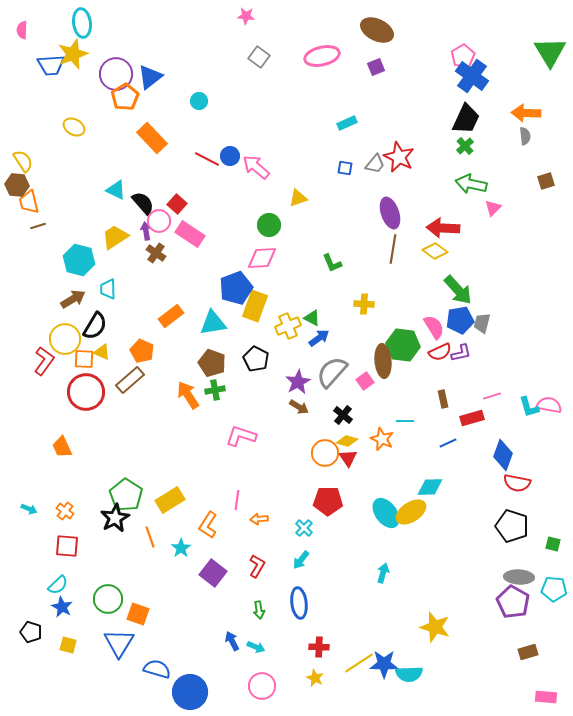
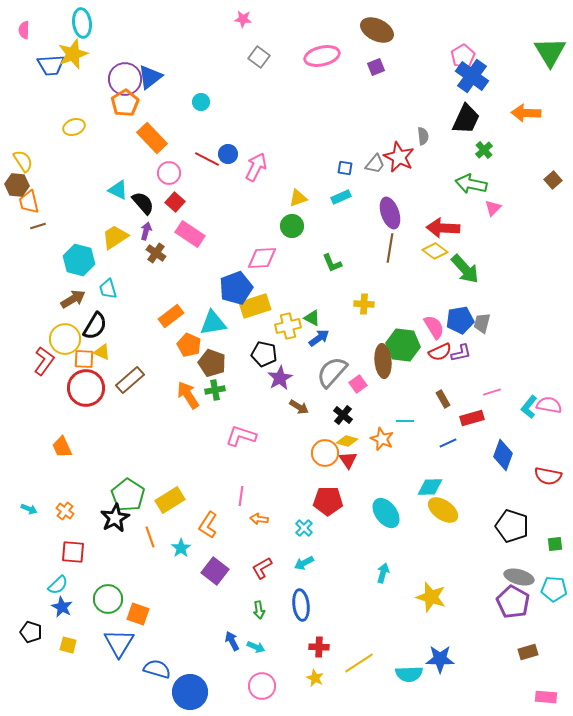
pink star at (246, 16): moved 3 px left, 3 px down
pink semicircle at (22, 30): moved 2 px right
purple circle at (116, 74): moved 9 px right, 5 px down
orange pentagon at (125, 97): moved 6 px down
cyan circle at (199, 101): moved 2 px right, 1 px down
cyan rectangle at (347, 123): moved 6 px left, 74 px down
yellow ellipse at (74, 127): rotated 50 degrees counterclockwise
gray semicircle at (525, 136): moved 102 px left
green cross at (465, 146): moved 19 px right, 4 px down
blue circle at (230, 156): moved 2 px left, 2 px up
pink arrow at (256, 167): rotated 76 degrees clockwise
brown square at (546, 181): moved 7 px right, 1 px up; rotated 24 degrees counterclockwise
cyan triangle at (116, 190): moved 2 px right
red square at (177, 204): moved 2 px left, 2 px up
pink circle at (159, 221): moved 10 px right, 48 px up
green circle at (269, 225): moved 23 px right, 1 px down
purple arrow at (146, 231): rotated 24 degrees clockwise
brown line at (393, 249): moved 3 px left, 1 px up
cyan trapezoid at (108, 289): rotated 15 degrees counterclockwise
green arrow at (458, 290): moved 7 px right, 21 px up
yellow rectangle at (255, 306): rotated 52 degrees clockwise
yellow cross at (288, 326): rotated 10 degrees clockwise
orange pentagon at (142, 351): moved 47 px right, 6 px up
black pentagon at (256, 359): moved 8 px right, 5 px up; rotated 15 degrees counterclockwise
pink square at (365, 381): moved 7 px left, 3 px down
purple star at (298, 382): moved 18 px left, 4 px up
red circle at (86, 392): moved 4 px up
pink line at (492, 396): moved 4 px up
brown rectangle at (443, 399): rotated 18 degrees counterclockwise
cyan L-shape at (529, 407): rotated 55 degrees clockwise
red triangle at (348, 458): moved 2 px down
red semicircle at (517, 483): moved 31 px right, 7 px up
green pentagon at (126, 495): moved 2 px right
pink line at (237, 500): moved 4 px right, 4 px up
yellow ellipse at (411, 512): moved 32 px right, 2 px up; rotated 68 degrees clockwise
orange arrow at (259, 519): rotated 12 degrees clockwise
green square at (553, 544): moved 2 px right; rotated 21 degrees counterclockwise
red square at (67, 546): moved 6 px right, 6 px down
cyan arrow at (301, 560): moved 3 px right, 3 px down; rotated 24 degrees clockwise
red L-shape at (257, 566): moved 5 px right, 2 px down; rotated 150 degrees counterclockwise
purple square at (213, 573): moved 2 px right, 2 px up
gray ellipse at (519, 577): rotated 12 degrees clockwise
blue ellipse at (299, 603): moved 2 px right, 2 px down
yellow star at (435, 627): moved 4 px left, 30 px up
blue star at (384, 664): moved 56 px right, 5 px up
